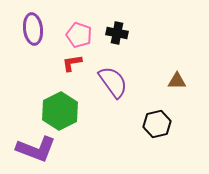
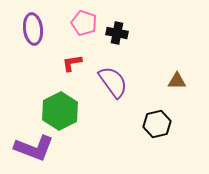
pink pentagon: moved 5 px right, 12 px up
purple L-shape: moved 2 px left, 1 px up
